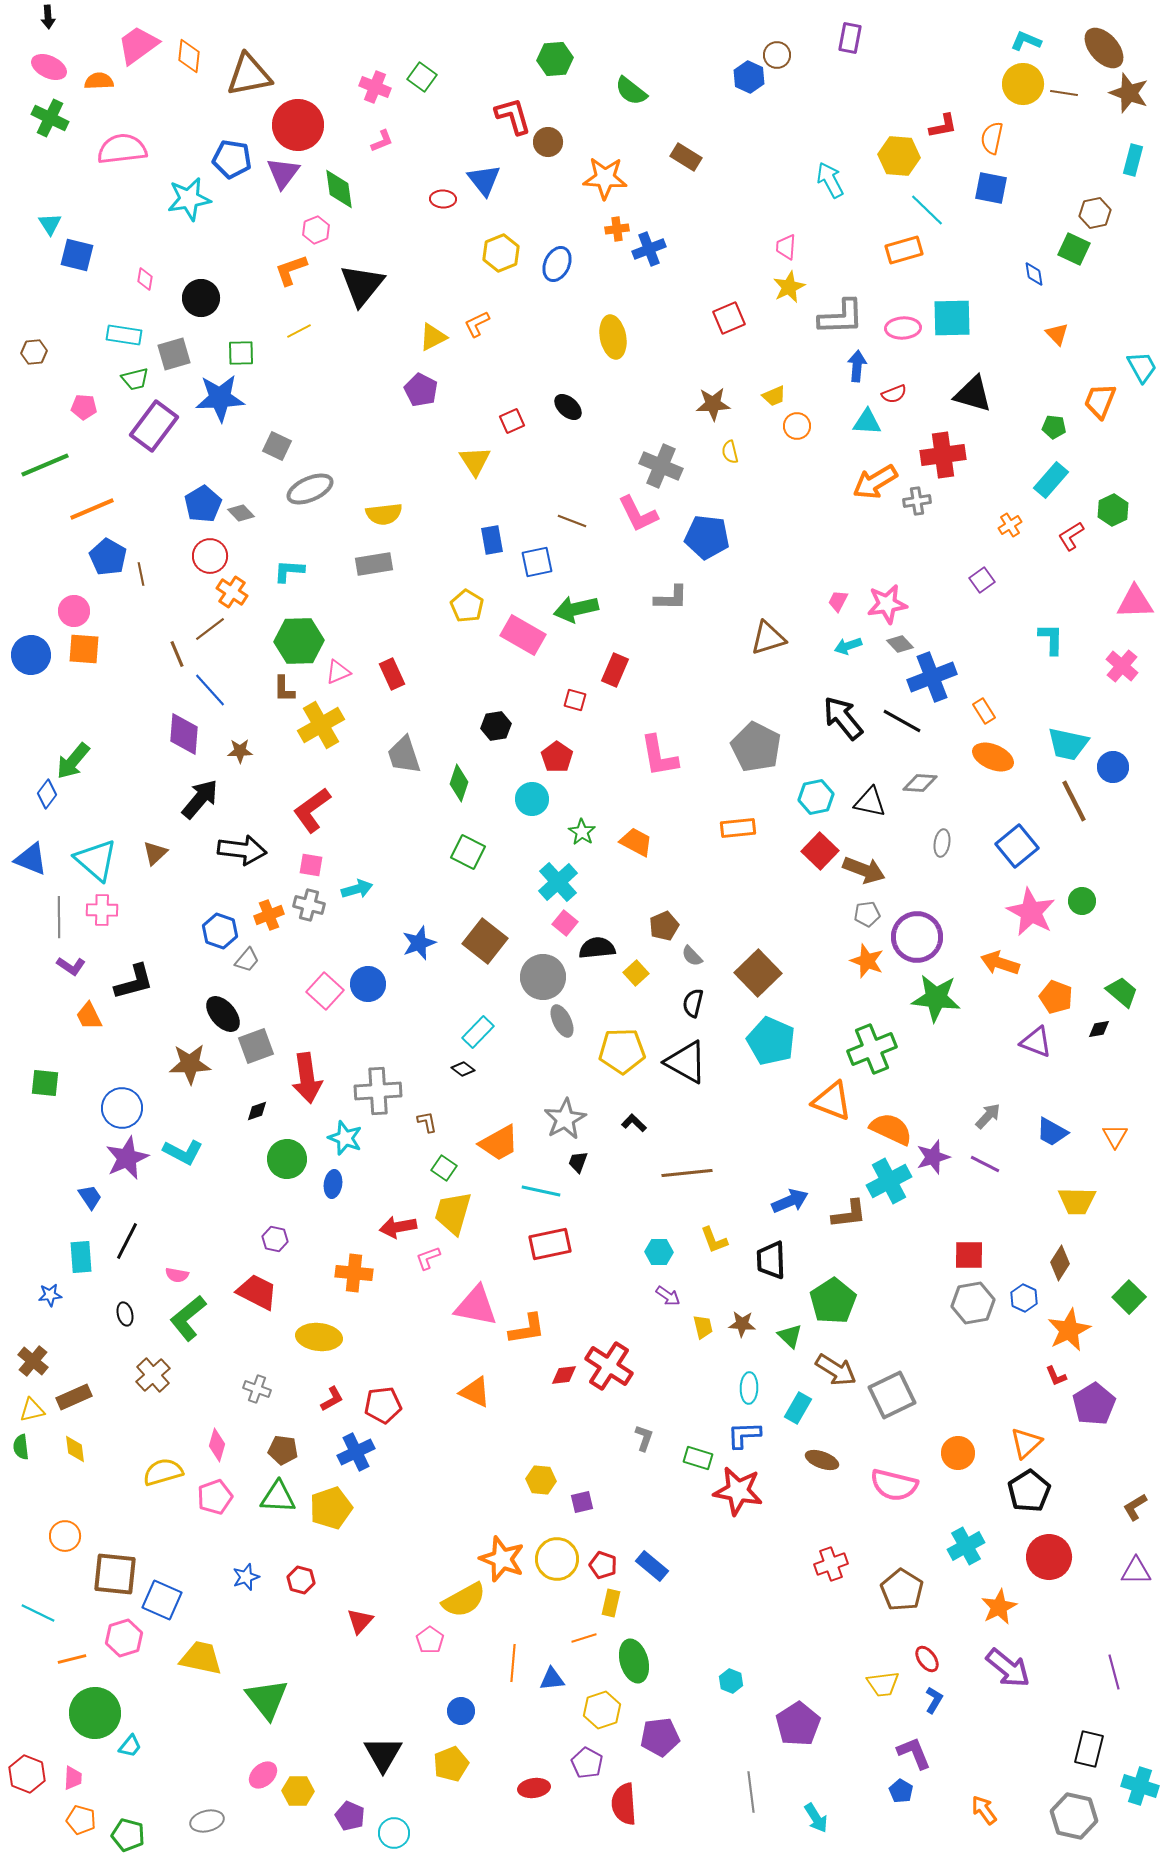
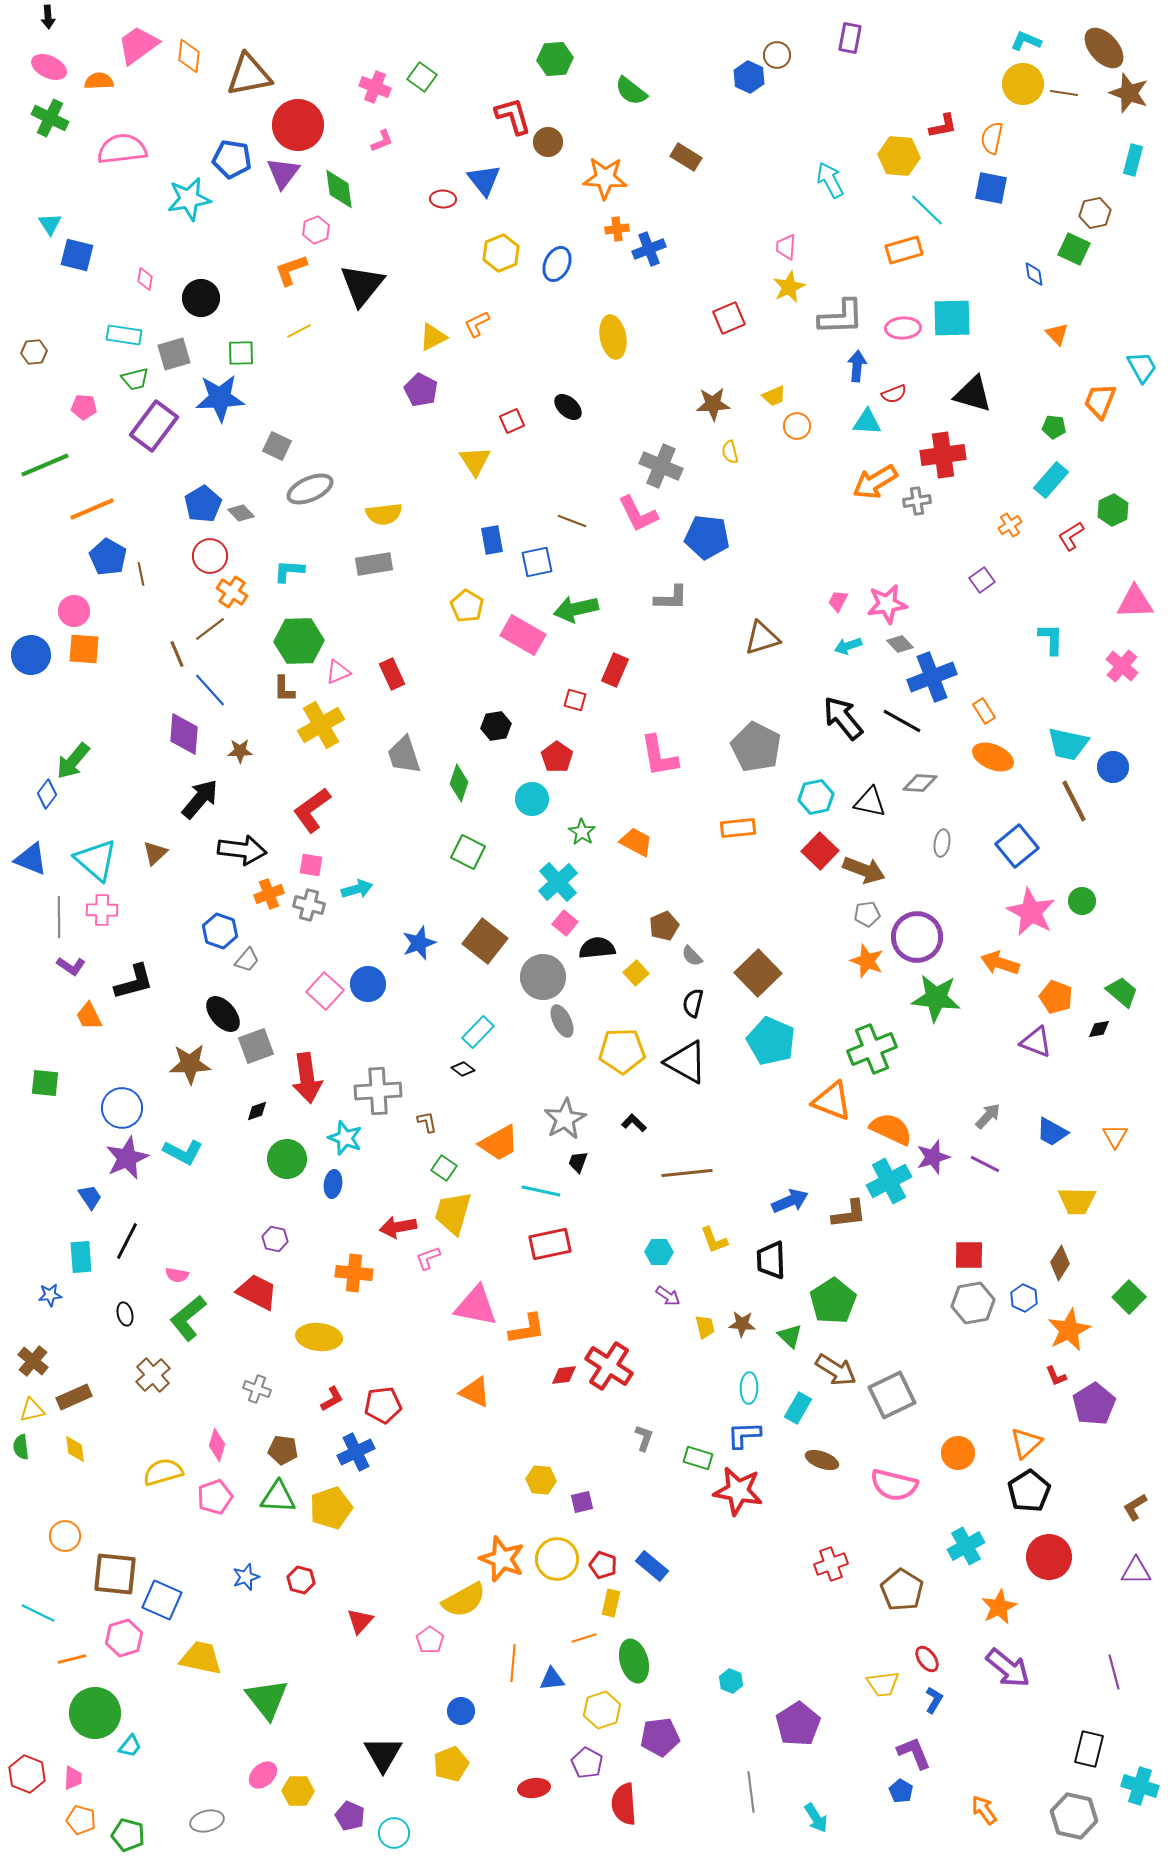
brown triangle at (768, 638): moved 6 px left
orange cross at (269, 915): moved 21 px up
yellow trapezoid at (703, 1327): moved 2 px right
